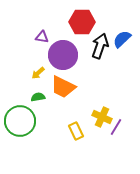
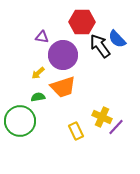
blue semicircle: moved 5 px left; rotated 90 degrees counterclockwise
black arrow: rotated 55 degrees counterclockwise
orange trapezoid: rotated 44 degrees counterclockwise
purple line: rotated 12 degrees clockwise
